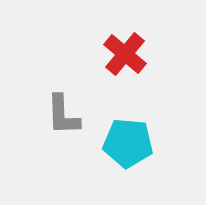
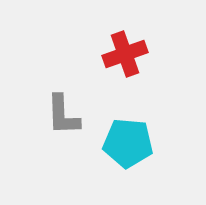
red cross: rotated 30 degrees clockwise
